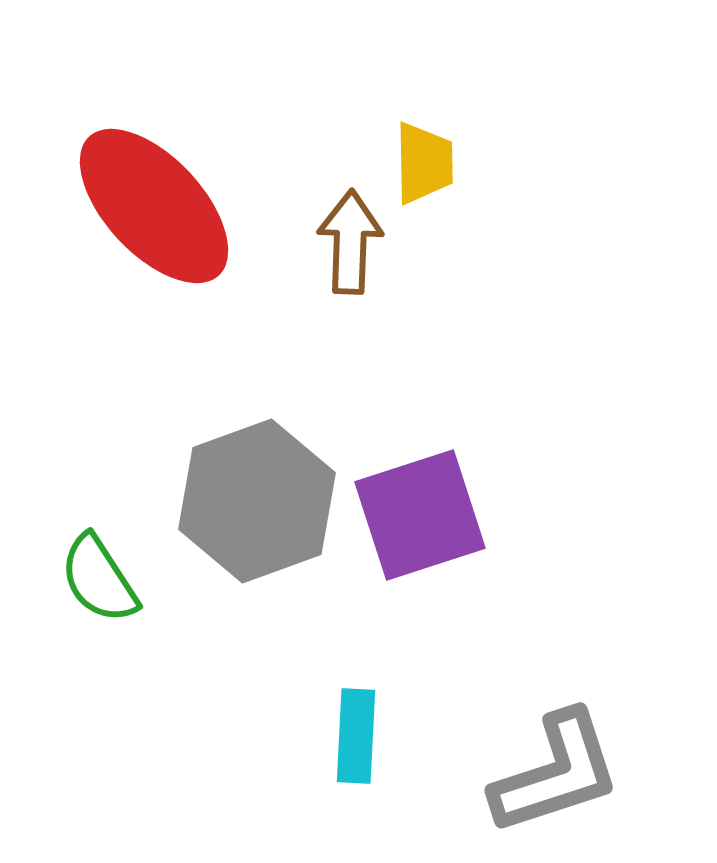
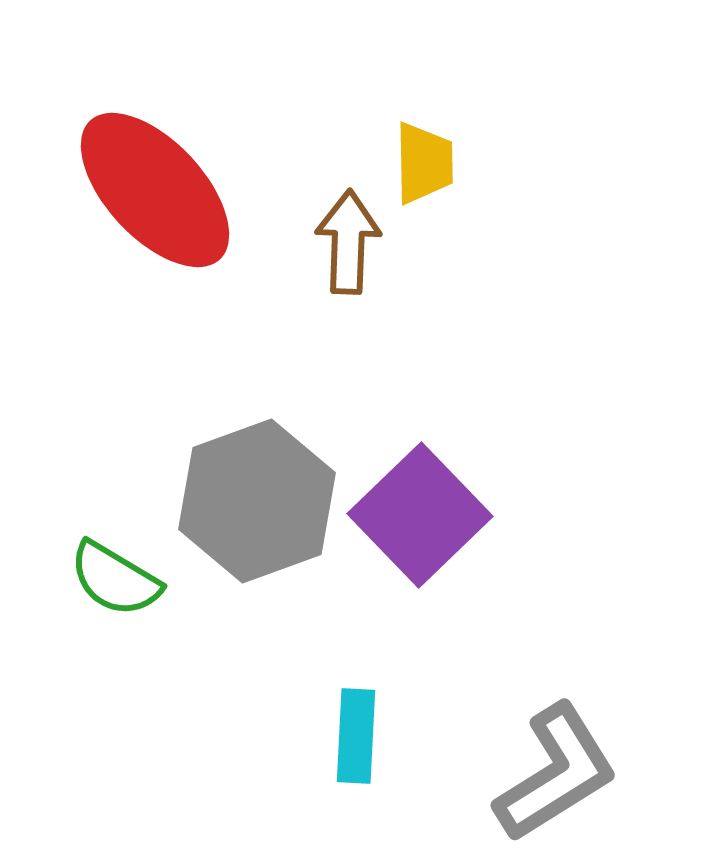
red ellipse: moved 1 px right, 16 px up
brown arrow: moved 2 px left
purple square: rotated 26 degrees counterclockwise
green semicircle: moved 16 px right; rotated 26 degrees counterclockwise
gray L-shape: rotated 14 degrees counterclockwise
